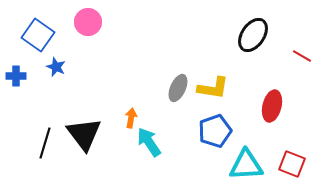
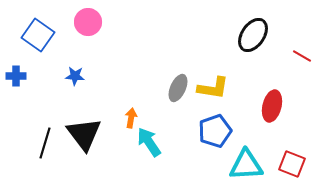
blue star: moved 19 px right, 9 px down; rotated 18 degrees counterclockwise
